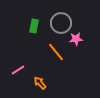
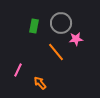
pink line: rotated 32 degrees counterclockwise
